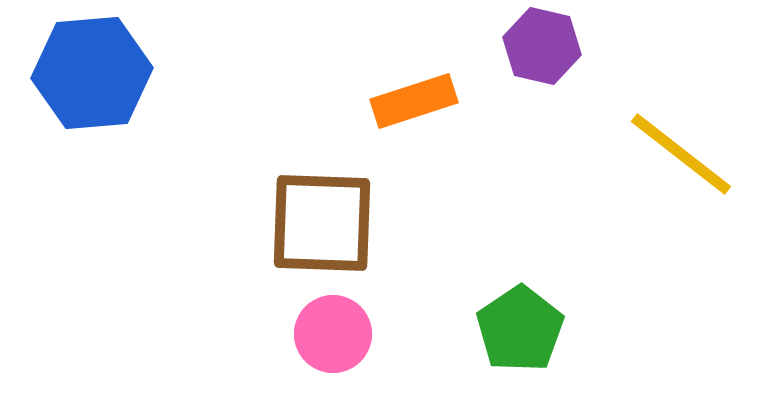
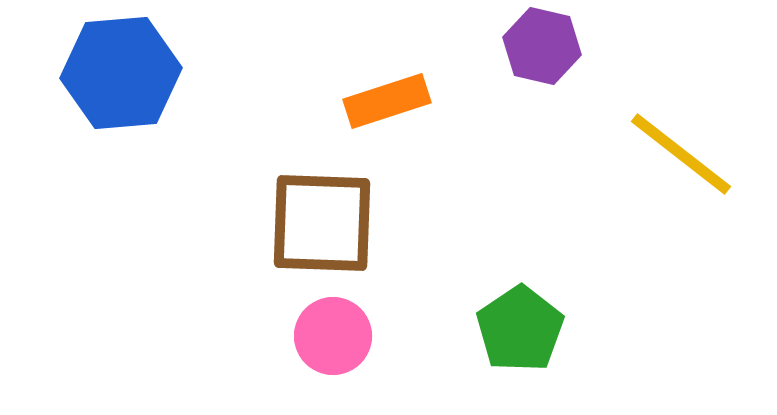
blue hexagon: moved 29 px right
orange rectangle: moved 27 px left
pink circle: moved 2 px down
